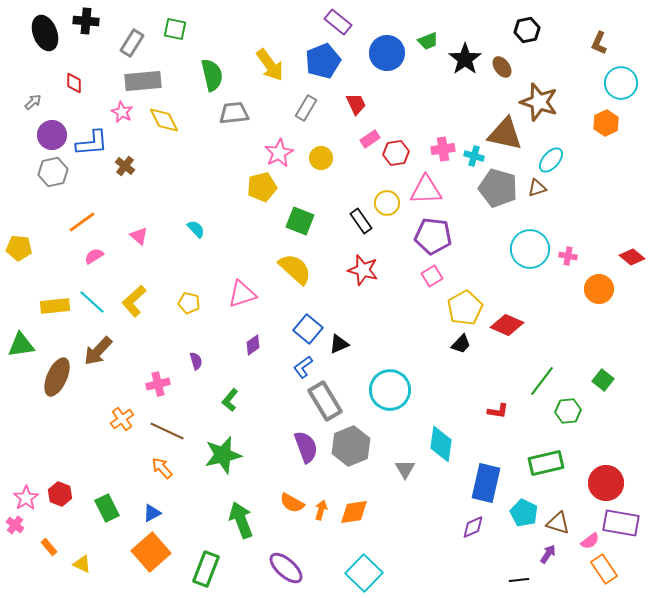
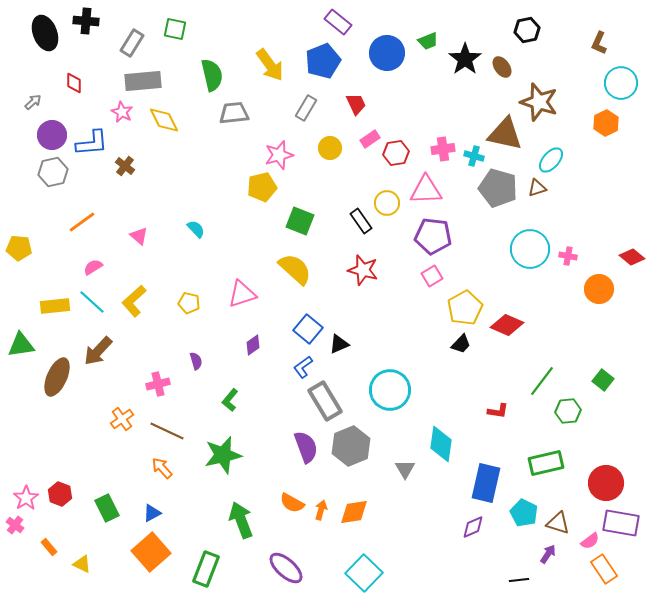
pink star at (279, 153): moved 2 px down; rotated 12 degrees clockwise
yellow circle at (321, 158): moved 9 px right, 10 px up
pink semicircle at (94, 256): moved 1 px left, 11 px down
